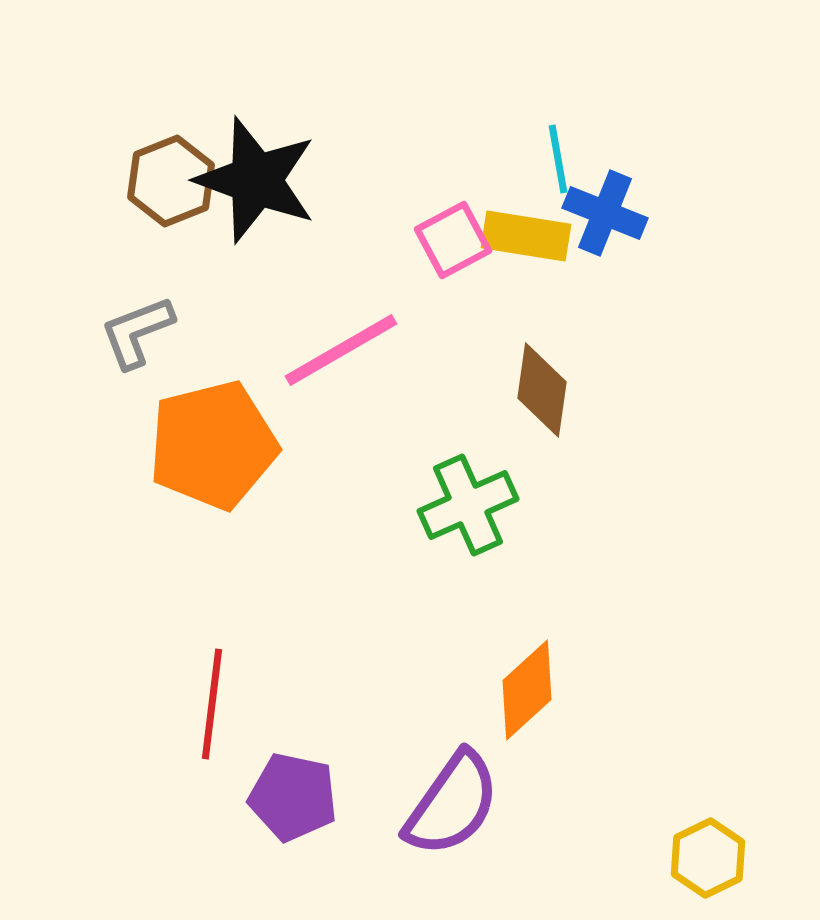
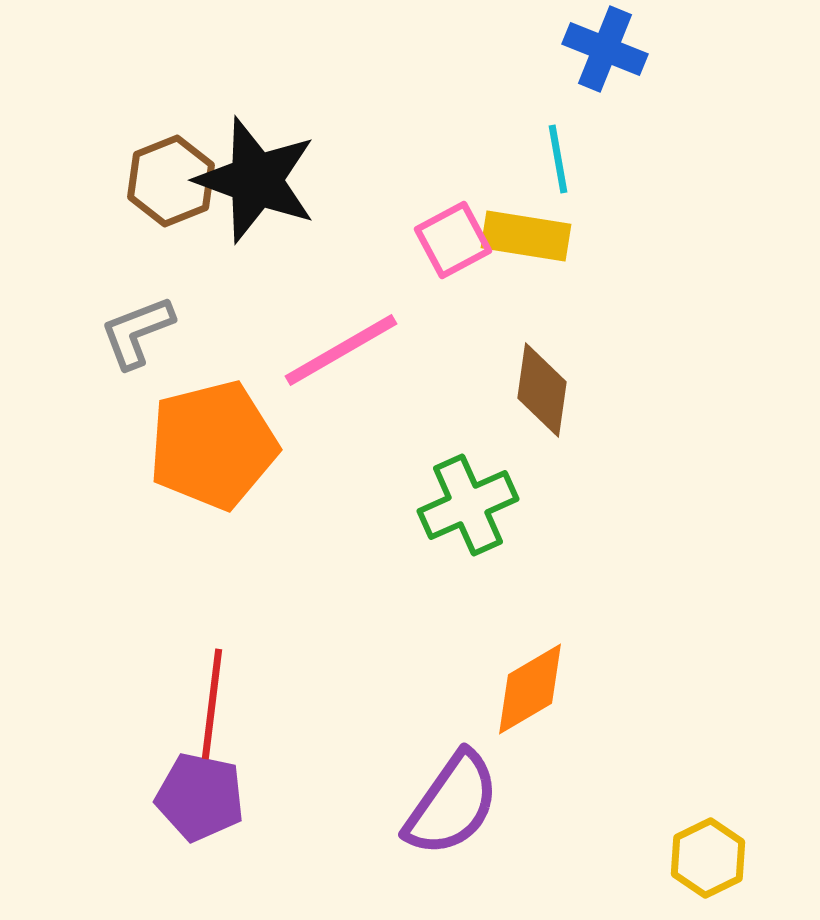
blue cross: moved 164 px up
orange diamond: moved 3 px right, 1 px up; rotated 12 degrees clockwise
purple pentagon: moved 93 px left
